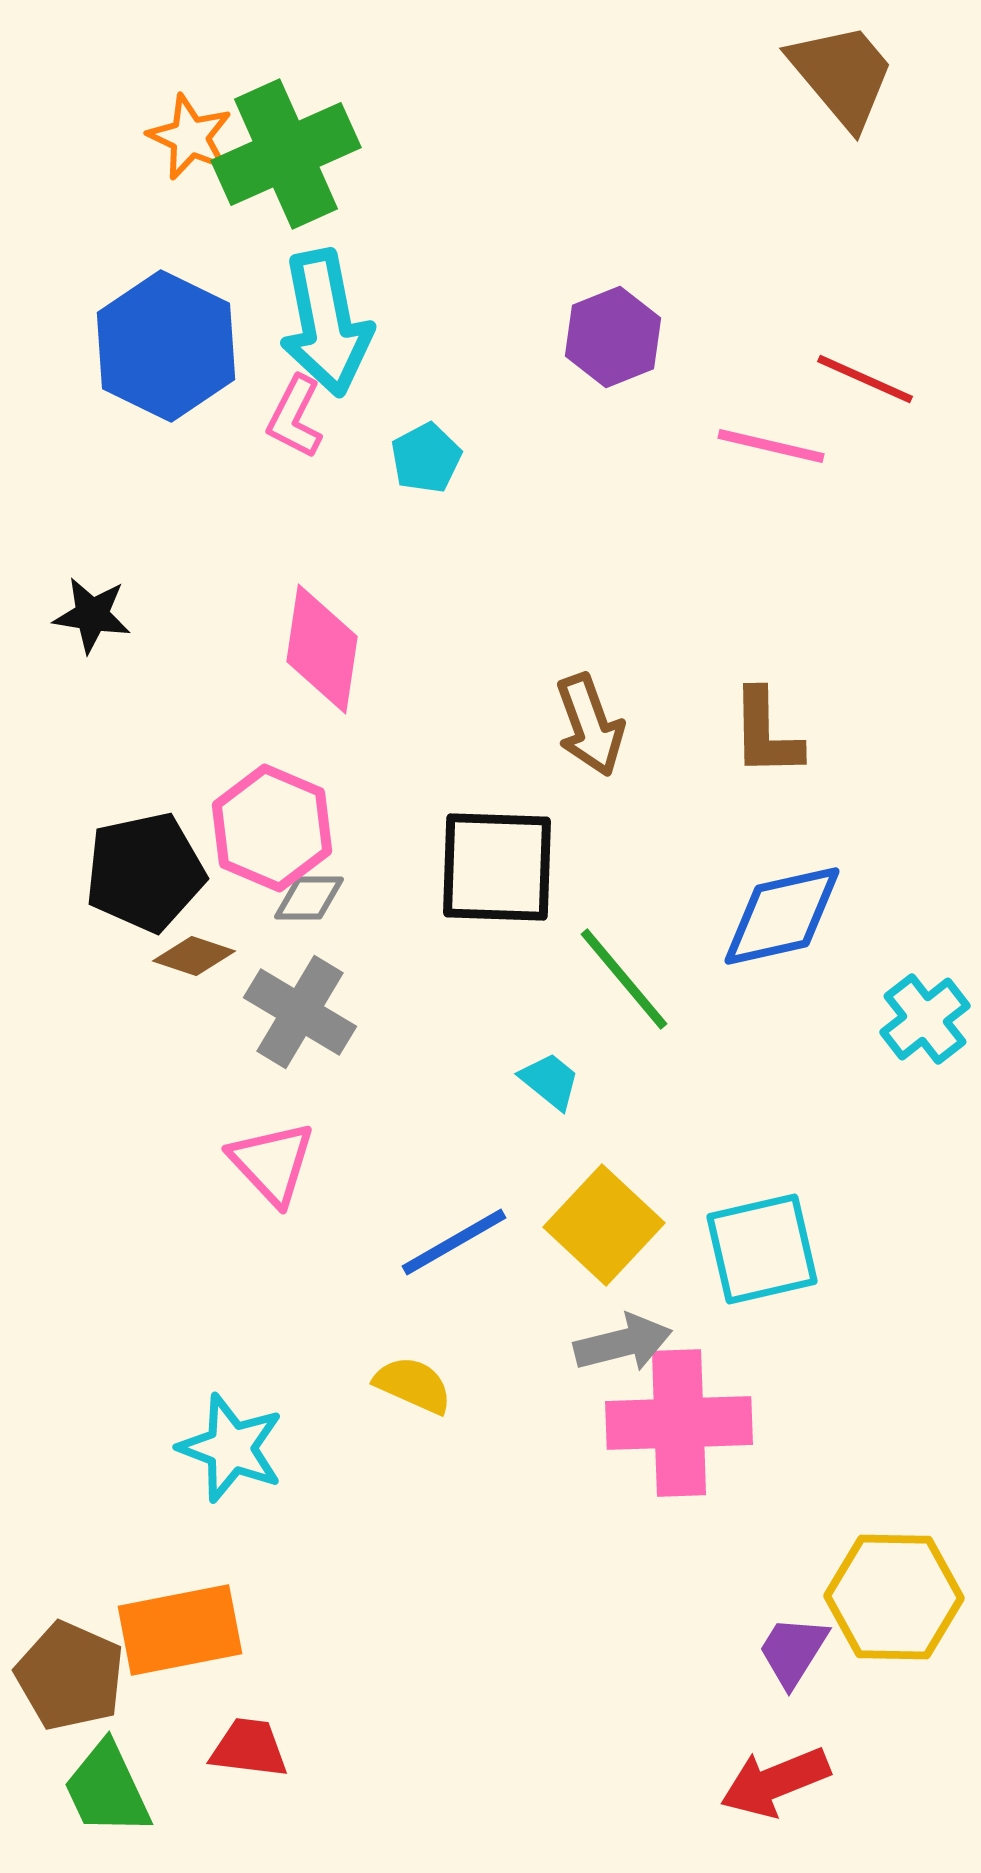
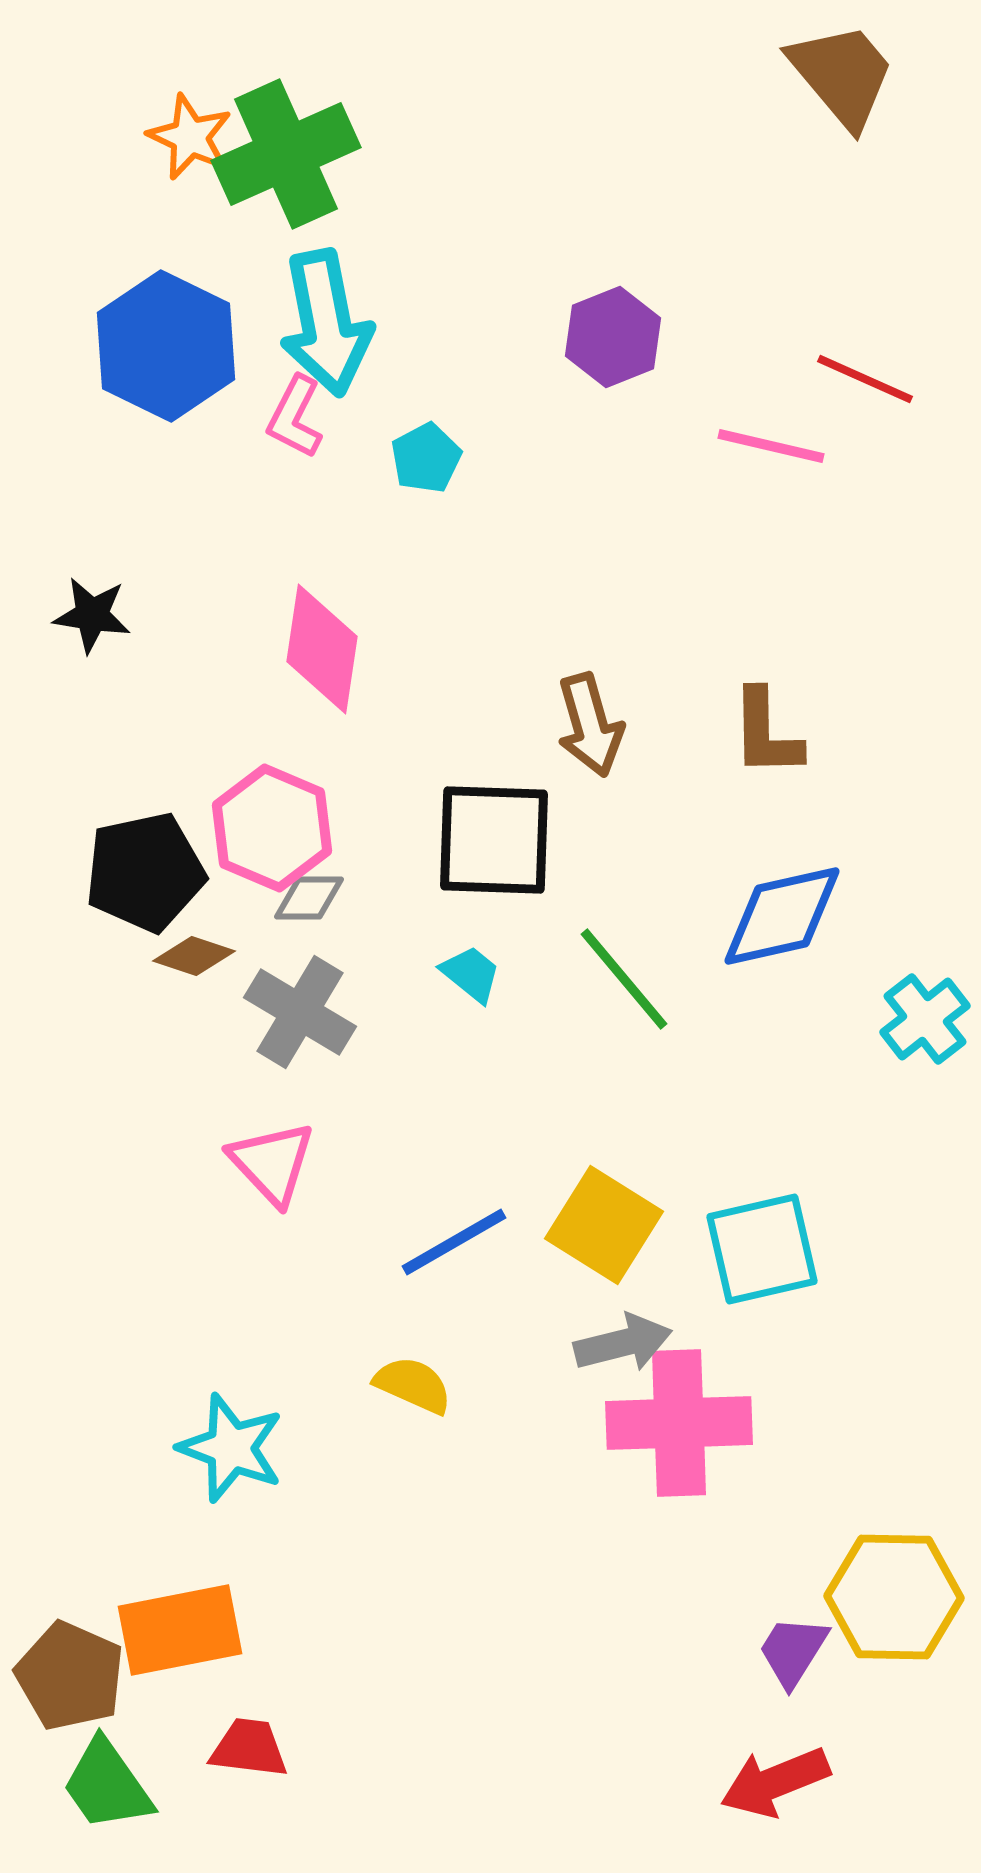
brown arrow: rotated 4 degrees clockwise
black square: moved 3 px left, 27 px up
cyan trapezoid: moved 79 px left, 107 px up
yellow square: rotated 11 degrees counterclockwise
green trapezoid: moved 4 px up; rotated 10 degrees counterclockwise
